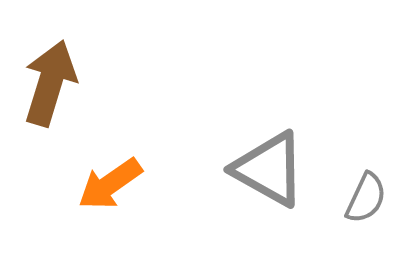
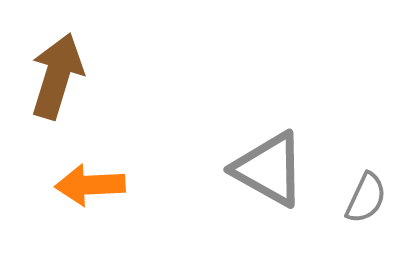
brown arrow: moved 7 px right, 7 px up
orange arrow: moved 20 px left, 1 px down; rotated 32 degrees clockwise
